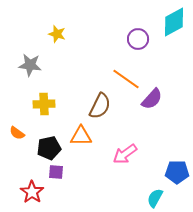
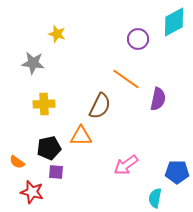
gray star: moved 3 px right, 2 px up
purple semicircle: moved 6 px right; rotated 30 degrees counterclockwise
orange semicircle: moved 29 px down
pink arrow: moved 1 px right, 11 px down
red star: rotated 20 degrees counterclockwise
cyan semicircle: rotated 18 degrees counterclockwise
